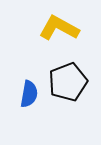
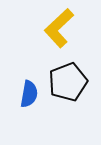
yellow L-shape: rotated 72 degrees counterclockwise
